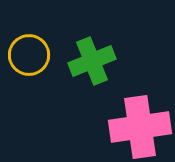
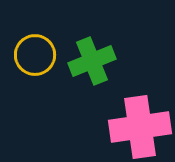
yellow circle: moved 6 px right
